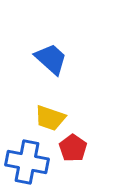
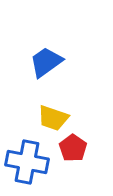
blue trapezoid: moved 5 px left, 3 px down; rotated 78 degrees counterclockwise
yellow trapezoid: moved 3 px right
